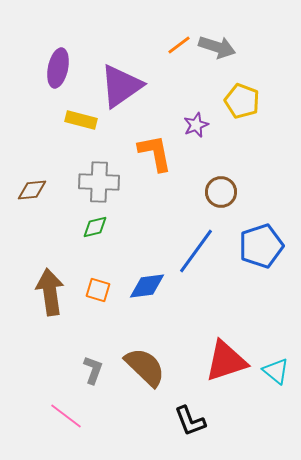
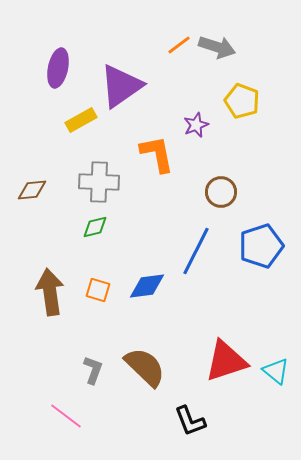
yellow rectangle: rotated 44 degrees counterclockwise
orange L-shape: moved 2 px right, 1 px down
blue line: rotated 9 degrees counterclockwise
